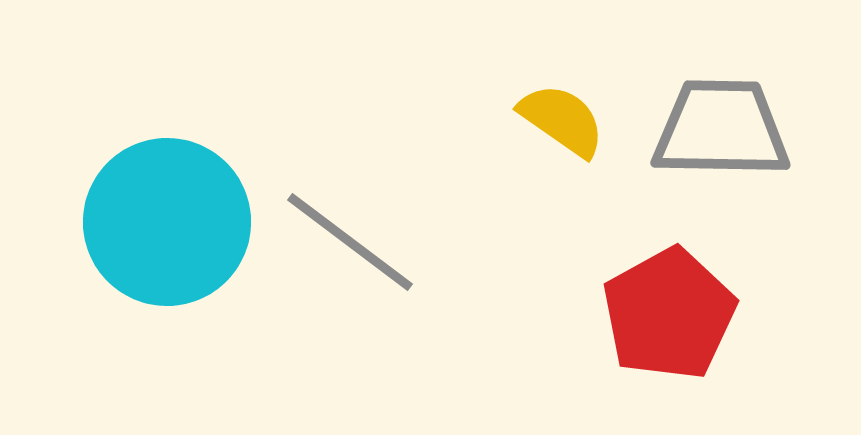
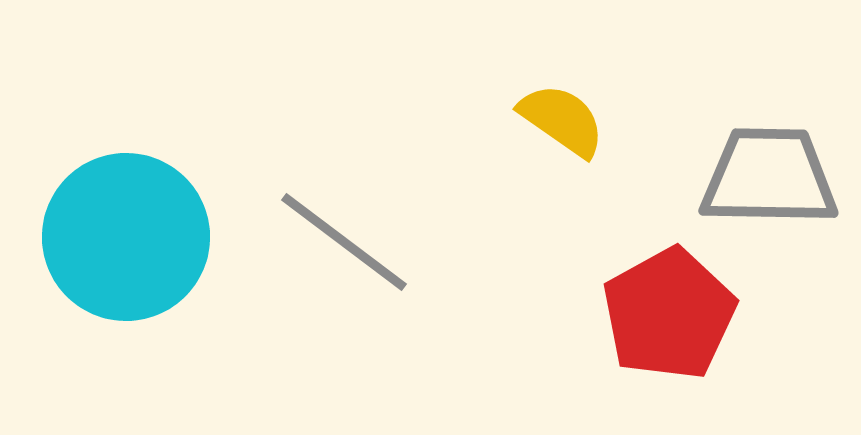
gray trapezoid: moved 48 px right, 48 px down
cyan circle: moved 41 px left, 15 px down
gray line: moved 6 px left
